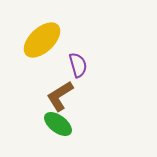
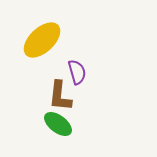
purple semicircle: moved 1 px left, 7 px down
brown L-shape: rotated 52 degrees counterclockwise
